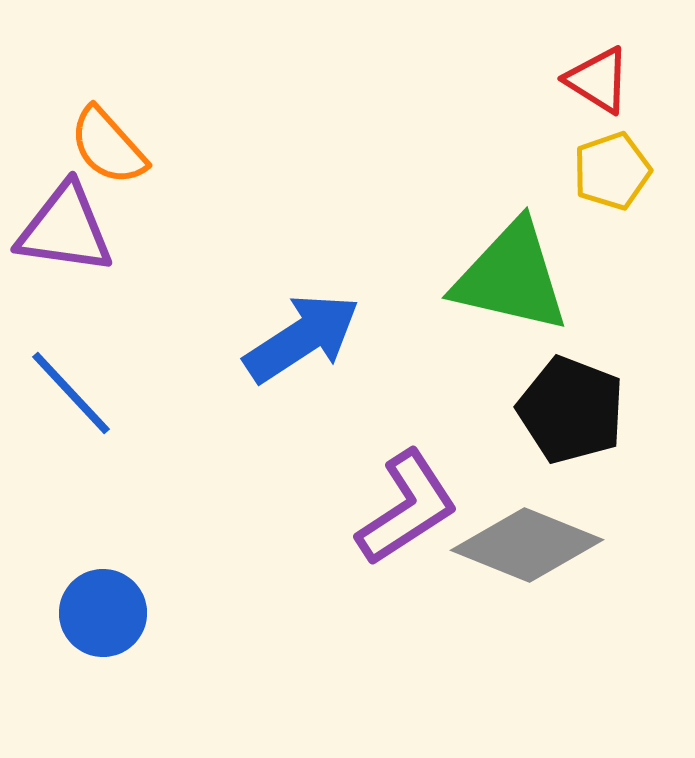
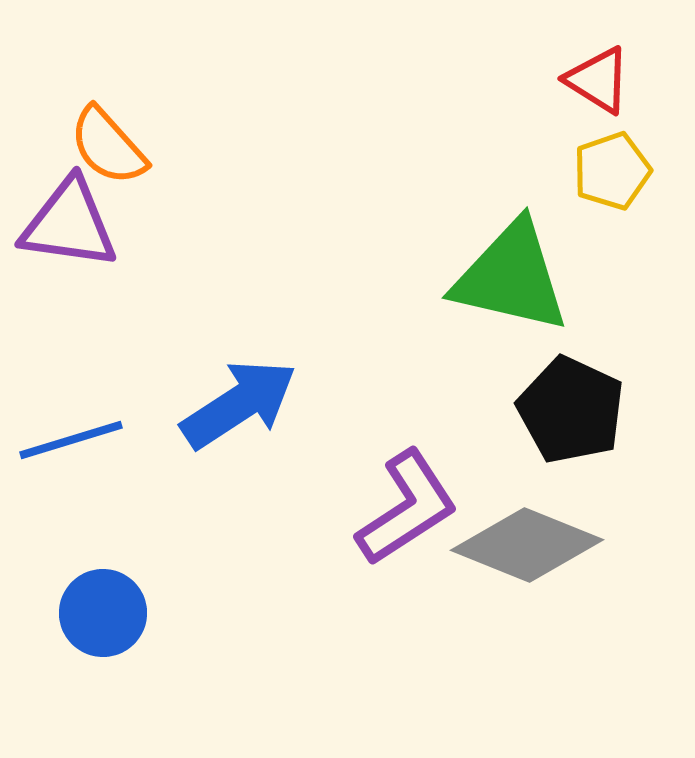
purple triangle: moved 4 px right, 5 px up
blue arrow: moved 63 px left, 66 px down
blue line: moved 47 px down; rotated 64 degrees counterclockwise
black pentagon: rotated 4 degrees clockwise
